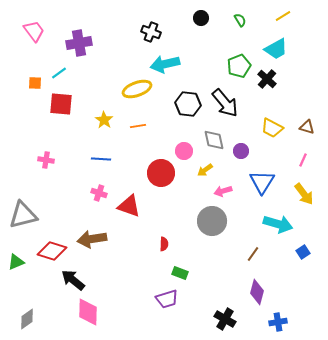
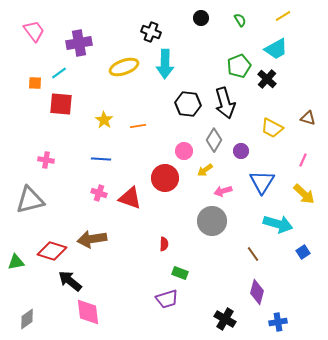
cyan arrow at (165, 64): rotated 76 degrees counterclockwise
yellow ellipse at (137, 89): moved 13 px left, 22 px up
black arrow at (225, 103): rotated 24 degrees clockwise
brown triangle at (307, 127): moved 1 px right, 9 px up
gray diamond at (214, 140): rotated 45 degrees clockwise
red circle at (161, 173): moved 4 px right, 5 px down
yellow arrow at (304, 194): rotated 10 degrees counterclockwise
red triangle at (129, 206): moved 1 px right, 8 px up
gray triangle at (23, 215): moved 7 px right, 15 px up
brown line at (253, 254): rotated 70 degrees counterclockwise
green triangle at (16, 262): rotated 12 degrees clockwise
black arrow at (73, 280): moved 3 px left, 1 px down
pink diamond at (88, 312): rotated 8 degrees counterclockwise
